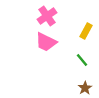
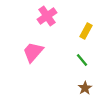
pink trapezoid: moved 13 px left, 10 px down; rotated 105 degrees clockwise
